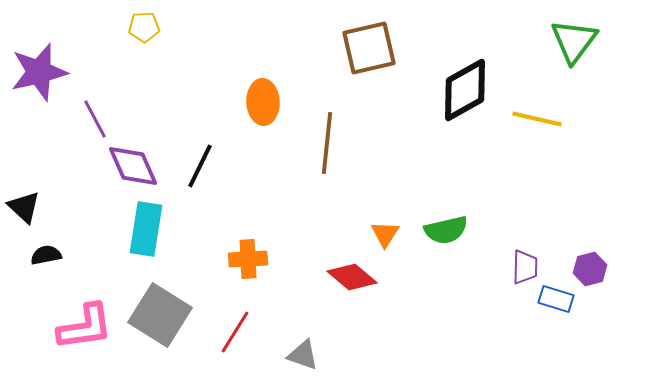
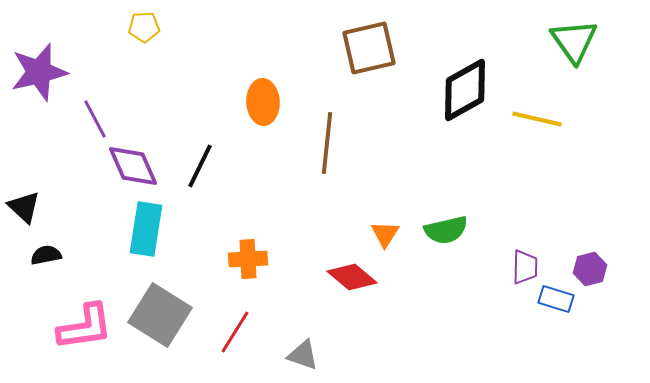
green triangle: rotated 12 degrees counterclockwise
